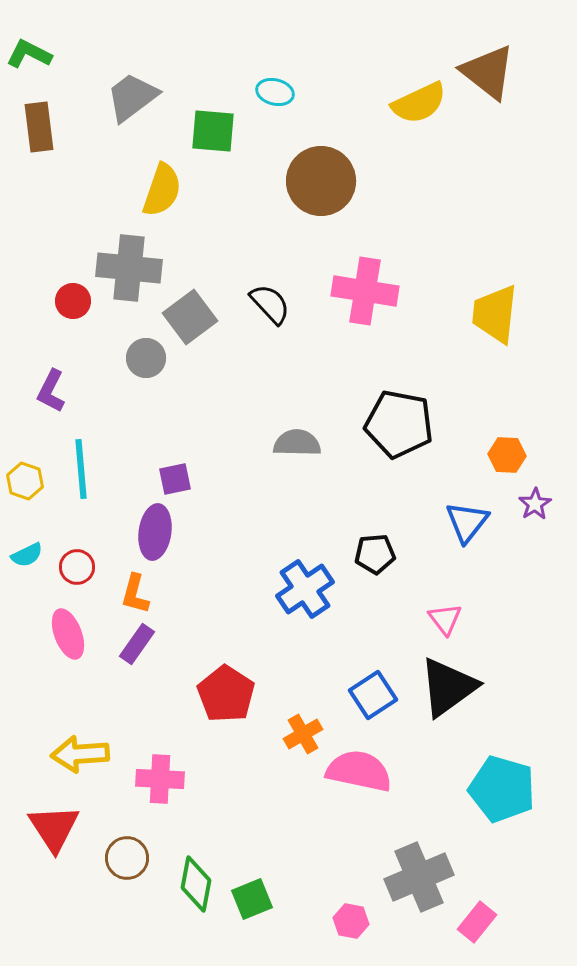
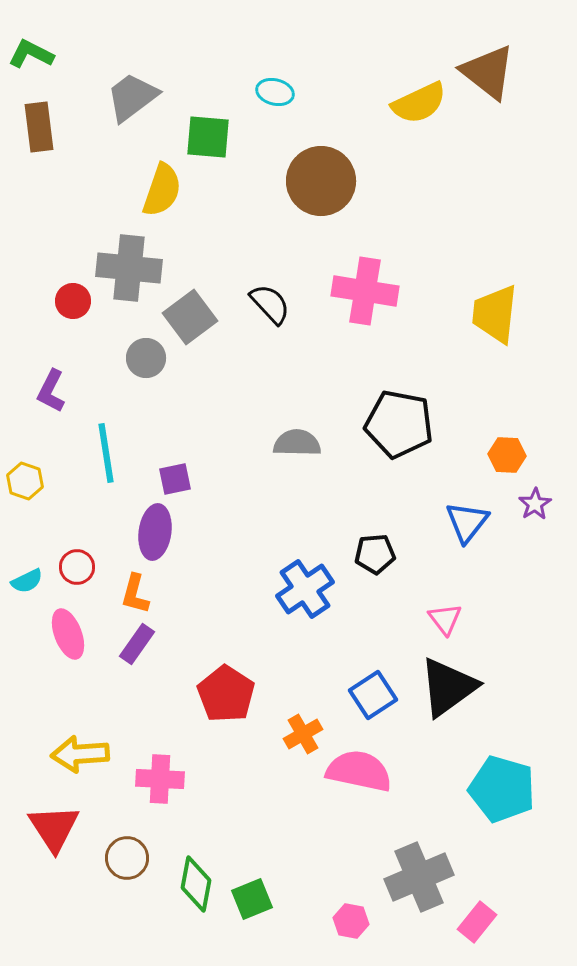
green L-shape at (29, 54): moved 2 px right
green square at (213, 131): moved 5 px left, 6 px down
cyan line at (81, 469): moved 25 px right, 16 px up; rotated 4 degrees counterclockwise
cyan semicircle at (27, 555): moved 26 px down
